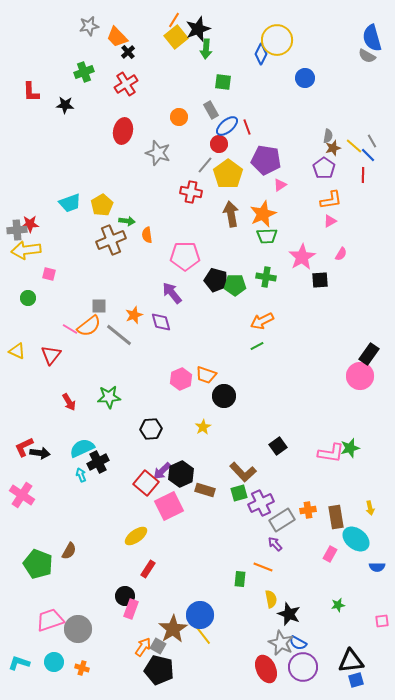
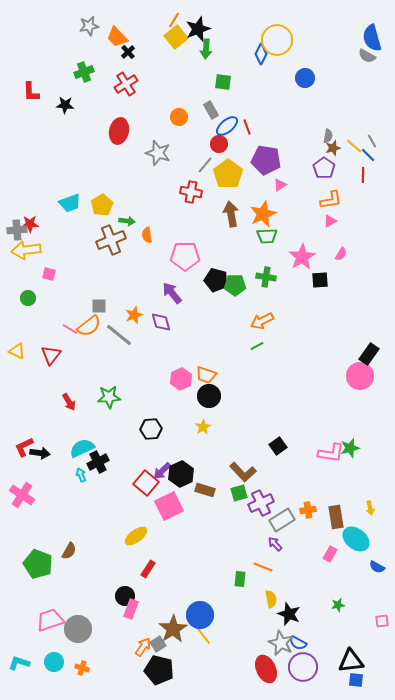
red ellipse at (123, 131): moved 4 px left
black circle at (224, 396): moved 15 px left
blue semicircle at (377, 567): rotated 28 degrees clockwise
gray square at (158, 646): moved 2 px up; rotated 28 degrees clockwise
blue square at (356, 680): rotated 21 degrees clockwise
